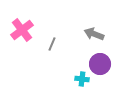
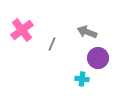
gray arrow: moved 7 px left, 2 px up
purple circle: moved 2 px left, 6 px up
